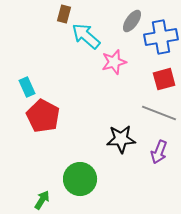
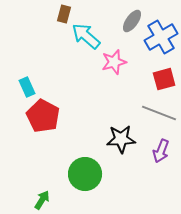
blue cross: rotated 20 degrees counterclockwise
purple arrow: moved 2 px right, 1 px up
green circle: moved 5 px right, 5 px up
